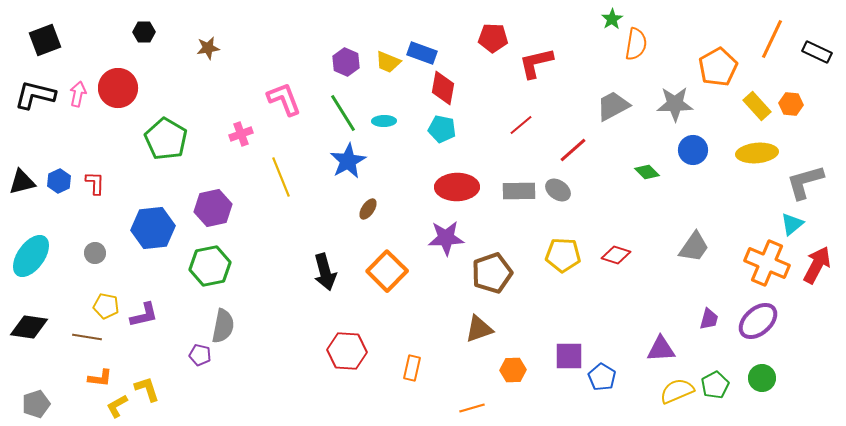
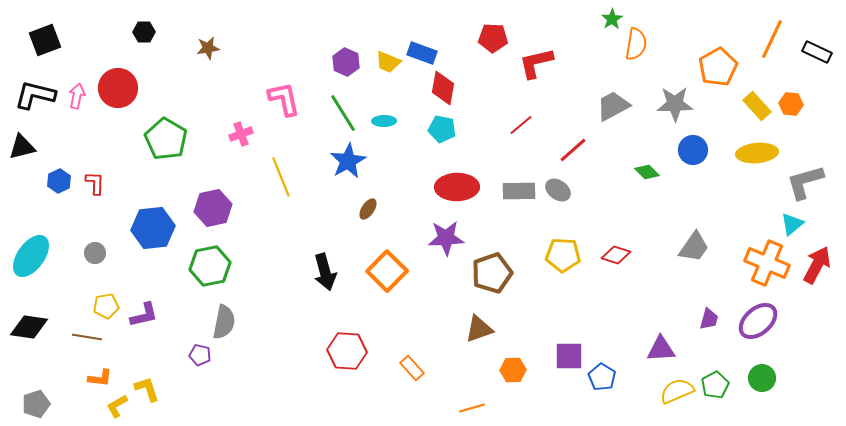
pink arrow at (78, 94): moved 1 px left, 2 px down
pink L-shape at (284, 99): rotated 9 degrees clockwise
black triangle at (22, 182): moved 35 px up
yellow pentagon at (106, 306): rotated 20 degrees counterclockwise
gray semicircle at (223, 326): moved 1 px right, 4 px up
orange rectangle at (412, 368): rotated 55 degrees counterclockwise
